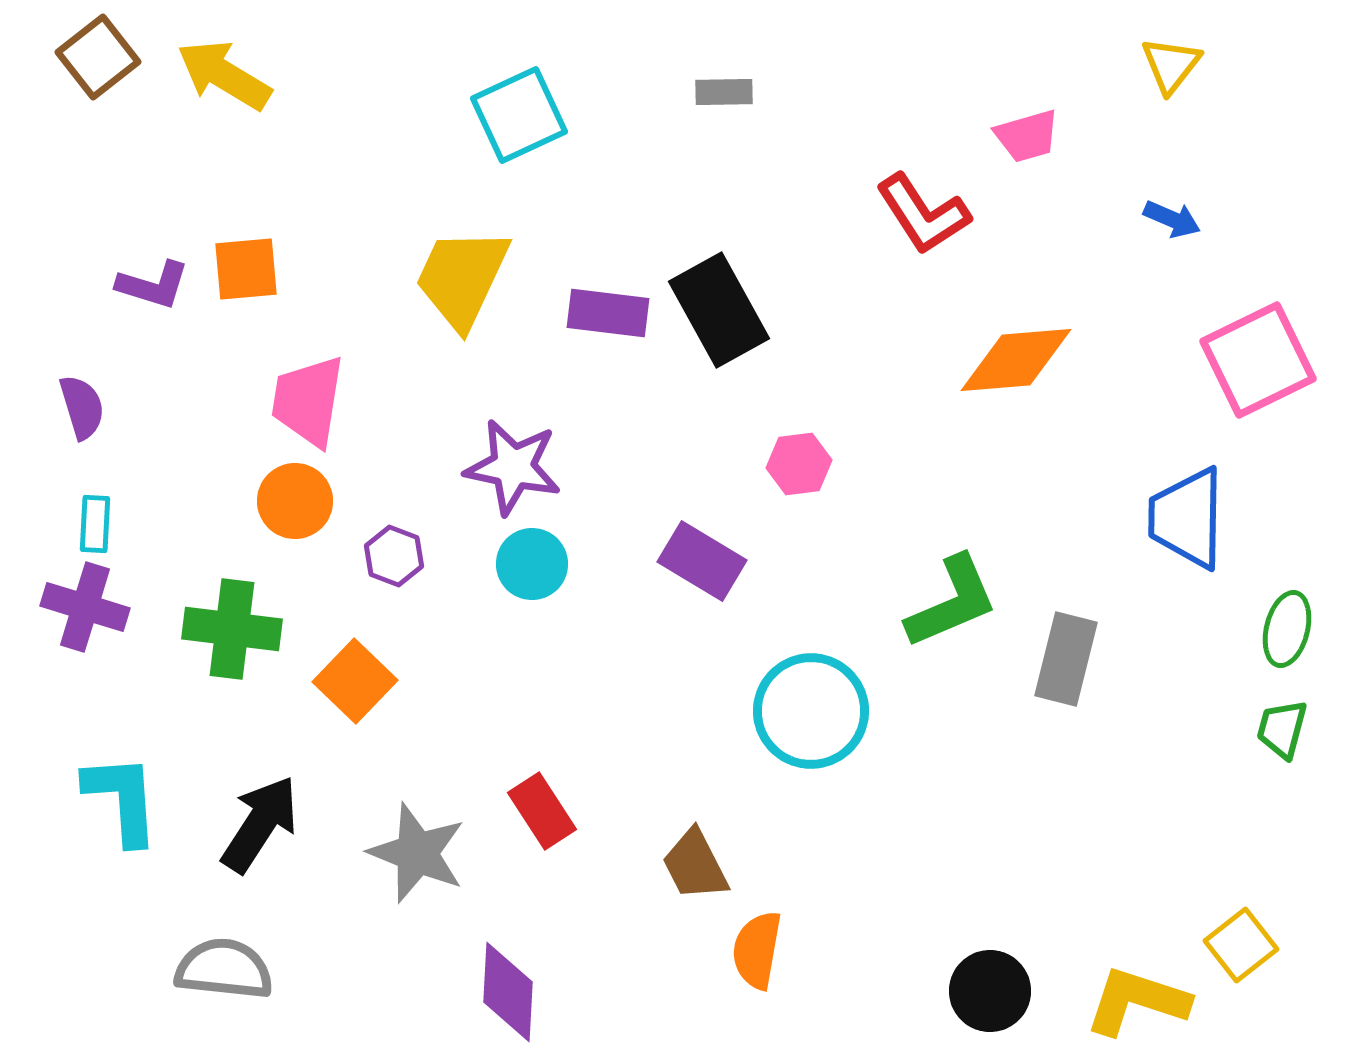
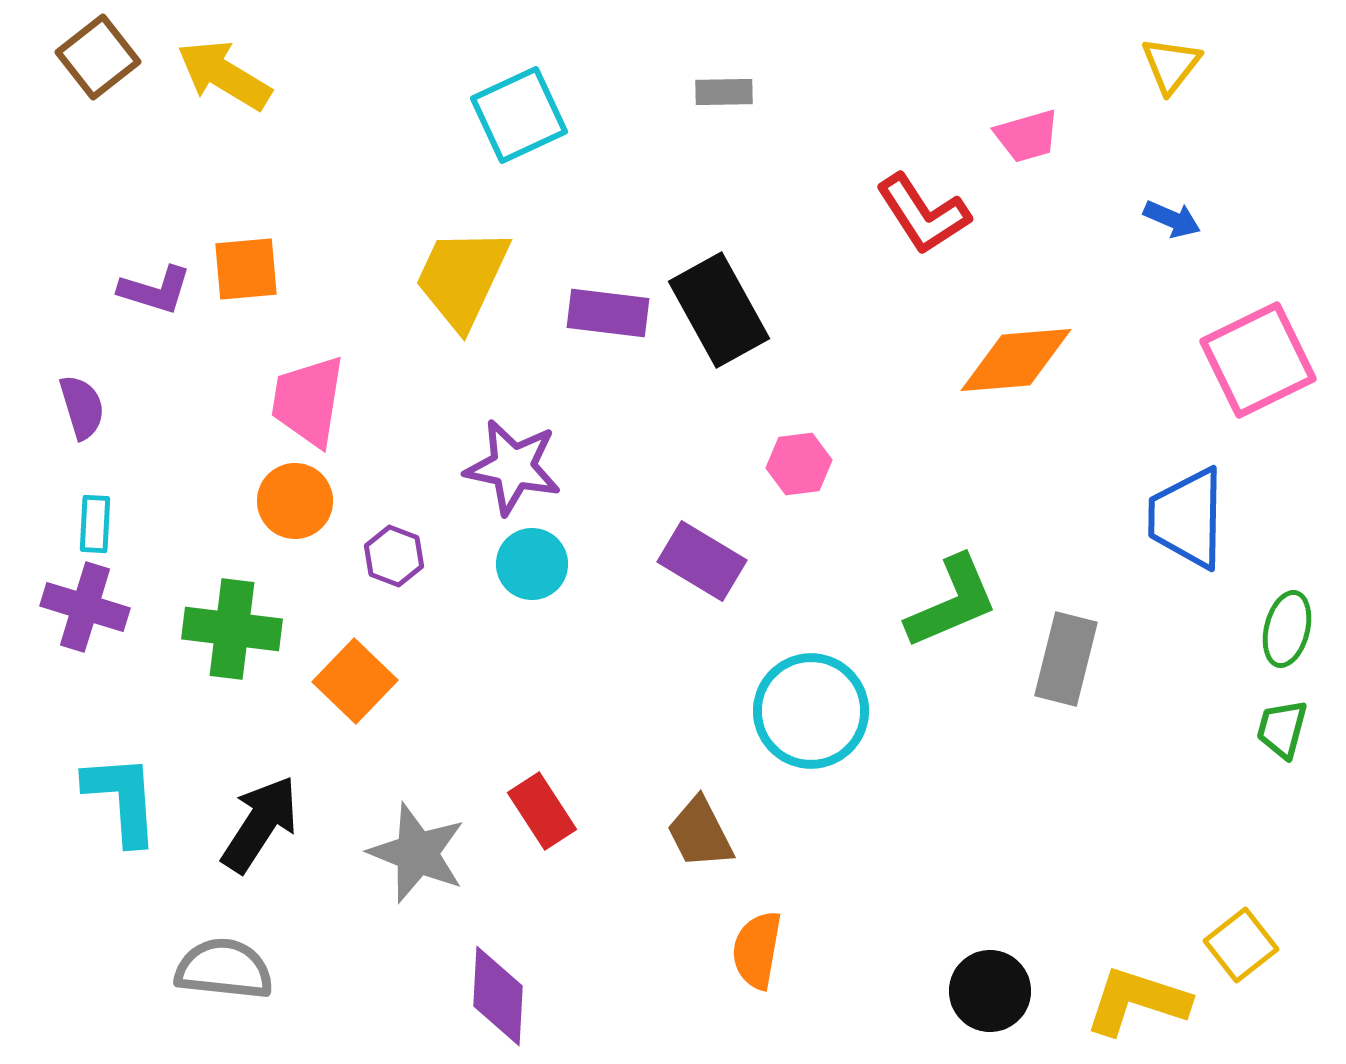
purple L-shape at (153, 285): moved 2 px right, 5 px down
brown trapezoid at (695, 865): moved 5 px right, 32 px up
purple diamond at (508, 992): moved 10 px left, 4 px down
